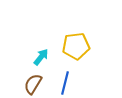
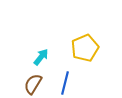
yellow pentagon: moved 9 px right, 2 px down; rotated 16 degrees counterclockwise
